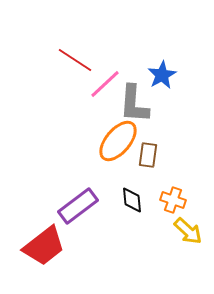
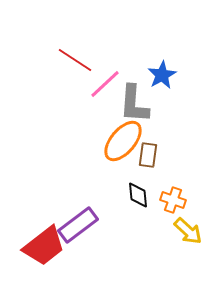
orange ellipse: moved 5 px right
black diamond: moved 6 px right, 5 px up
purple rectangle: moved 19 px down
